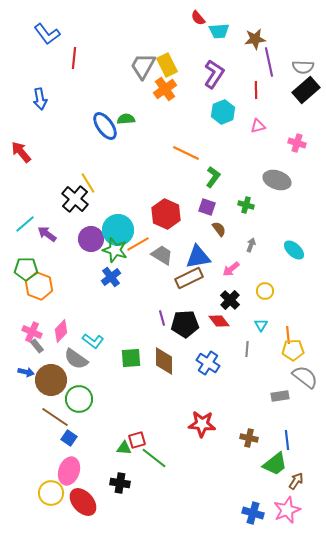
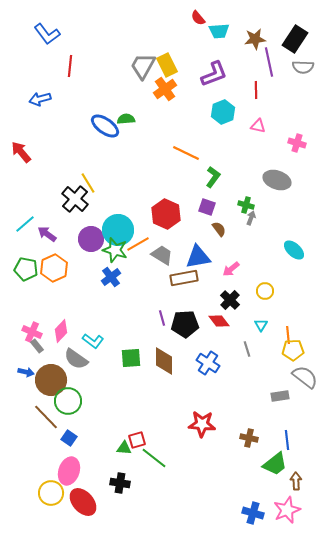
red line at (74, 58): moved 4 px left, 8 px down
purple L-shape at (214, 74): rotated 36 degrees clockwise
black rectangle at (306, 90): moved 11 px left, 51 px up; rotated 16 degrees counterclockwise
blue arrow at (40, 99): rotated 85 degrees clockwise
blue ellipse at (105, 126): rotated 20 degrees counterclockwise
pink triangle at (258, 126): rotated 28 degrees clockwise
gray arrow at (251, 245): moved 27 px up
green pentagon at (26, 269): rotated 10 degrees clockwise
brown rectangle at (189, 278): moved 5 px left; rotated 16 degrees clockwise
orange hexagon at (39, 286): moved 15 px right, 18 px up; rotated 16 degrees clockwise
gray line at (247, 349): rotated 21 degrees counterclockwise
green circle at (79, 399): moved 11 px left, 2 px down
brown line at (55, 417): moved 9 px left; rotated 12 degrees clockwise
brown arrow at (296, 481): rotated 36 degrees counterclockwise
